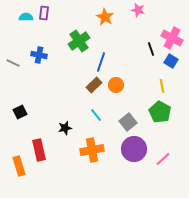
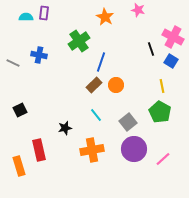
pink cross: moved 1 px right, 1 px up
black square: moved 2 px up
